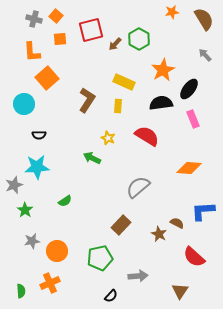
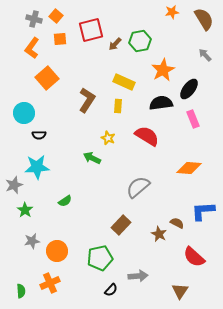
green hexagon at (139, 39): moved 1 px right, 2 px down; rotated 20 degrees clockwise
orange L-shape at (32, 52): moved 4 px up; rotated 40 degrees clockwise
cyan circle at (24, 104): moved 9 px down
black semicircle at (111, 296): moved 6 px up
